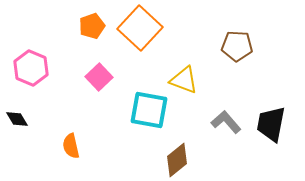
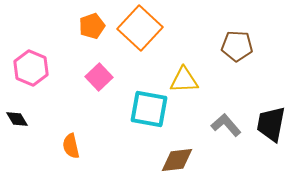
yellow triangle: rotated 24 degrees counterclockwise
cyan square: moved 1 px up
gray L-shape: moved 3 px down
brown diamond: rotated 32 degrees clockwise
